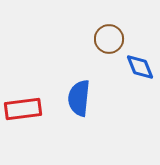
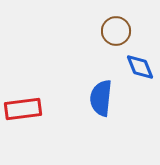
brown circle: moved 7 px right, 8 px up
blue semicircle: moved 22 px right
